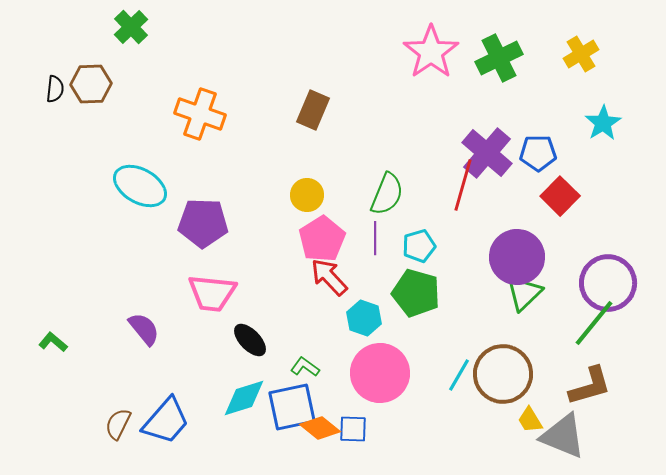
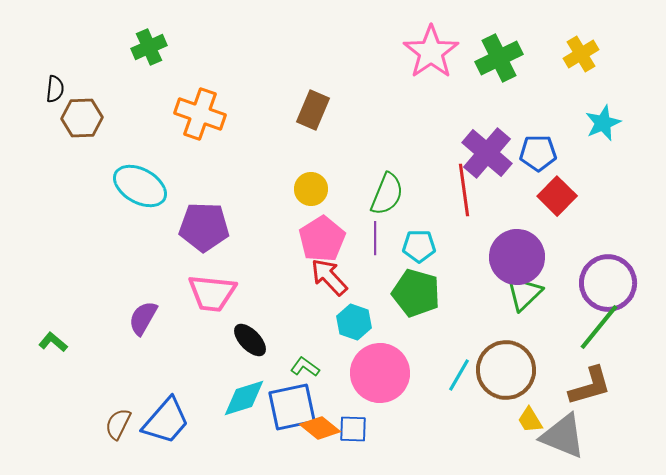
green cross at (131, 27): moved 18 px right, 20 px down; rotated 20 degrees clockwise
brown hexagon at (91, 84): moved 9 px left, 34 px down
cyan star at (603, 123): rotated 9 degrees clockwise
red line at (463, 185): moved 1 px right, 5 px down; rotated 24 degrees counterclockwise
yellow circle at (307, 195): moved 4 px right, 6 px up
red square at (560, 196): moved 3 px left
purple pentagon at (203, 223): moved 1 px right, 4 px down
cyan pentagon at (419, 246): rotated 16 degrees clockwise
cyan hexagon at (364, 318): moved 10 px left, 4 px down
green line at (594, 323): moved 5 px right, 4 px down
purple semicircle at (144, 329): moved 1 px left, 11 px up; rotated 111 degrees counterclockwise
brown circle at (503, 374): moved 3 px right, 4 px up
